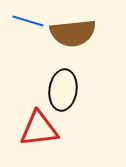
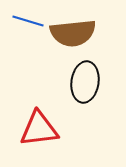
black ellipse: moved 22 px right, 8 px up
